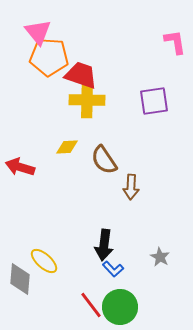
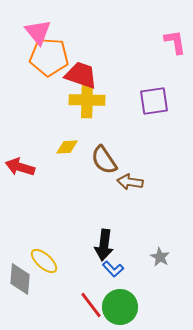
brown arrow: moved 1 px left, 5 px up; rotated 95 degrees clockwise
